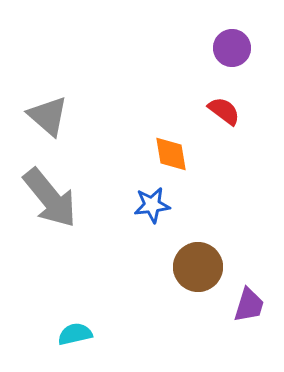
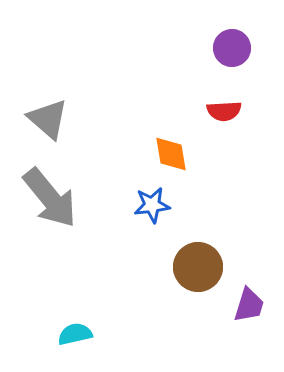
red semicircle: rotated 140 degrees clockwise
gray triangle: moved 3 px down
